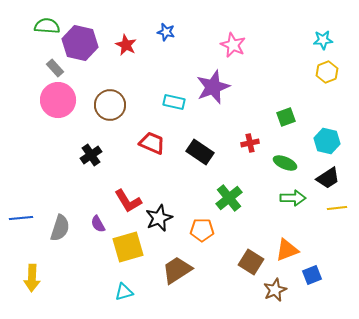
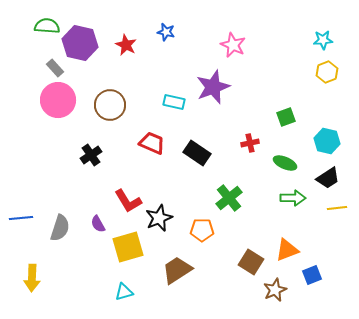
black rectangle: moved 3 px left, 1 px down
